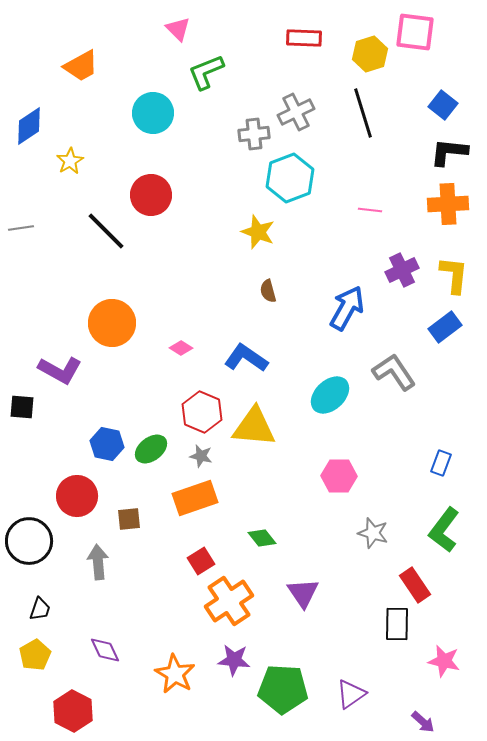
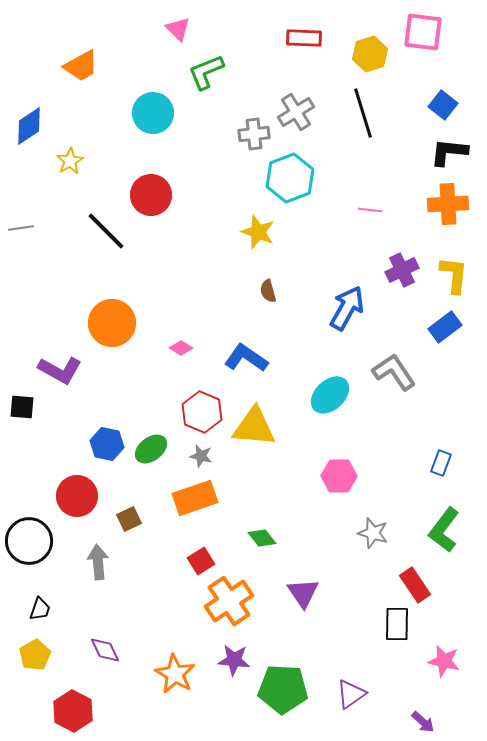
pink square at (415, 32): moved 8 px right
gray cross at (296, 112): rotated 6 degrees counterclockwise
brown square at (129, 519): rotated 20 degrees counterclockwise
